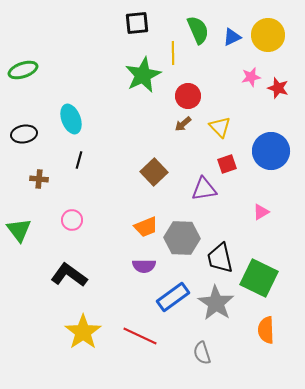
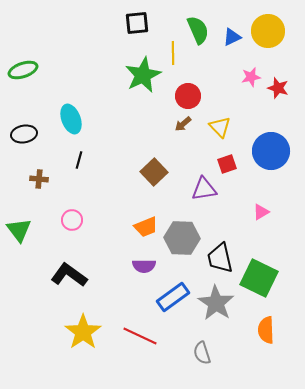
yellow circle: moved 4 px up
